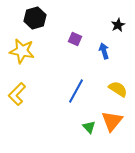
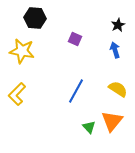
black hexagon: rotated 20 degrees clockwise
blue arrow: moved 11 px right, 1 px up
